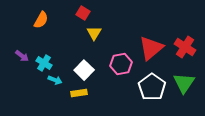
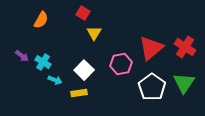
cyan cross: moved 1 px left, 1 px up
